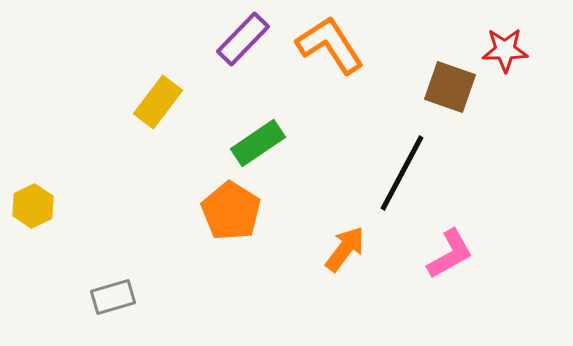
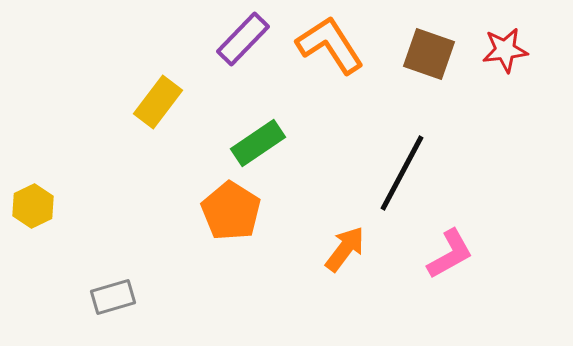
red star: rotated 6 degrees counterclockwise
brown square: moved 21 px left, 33 px up
